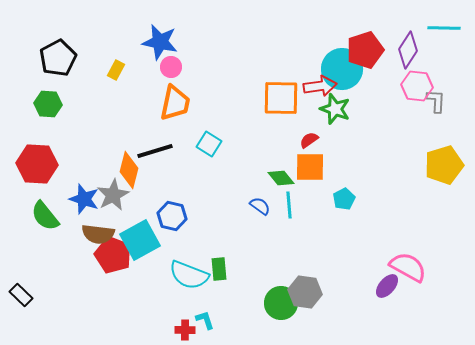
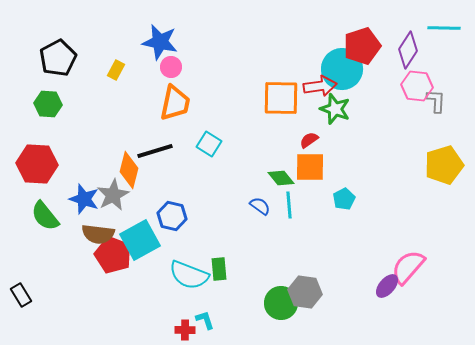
red pentagon at (365, 50): moved 3 px left, 4 px up
pink semicircle at (408, 267): rotated 78 degrees counterclockwise
black rectangle at (21, 295): rotated 15 degrees clockwise
